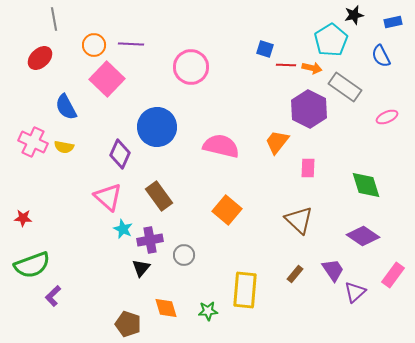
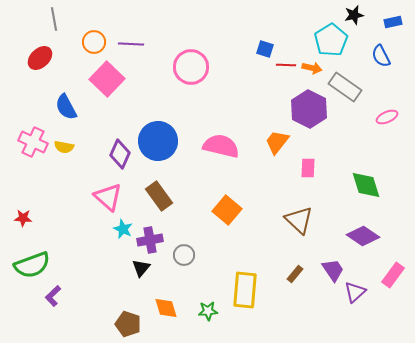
orange circle at (94, 45): moved 3 px up
blue circle at (157, 127): moved 1 px right, 14 px down
